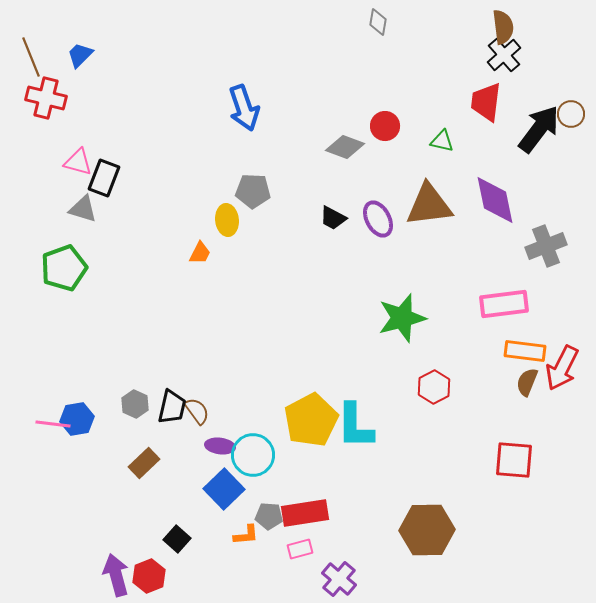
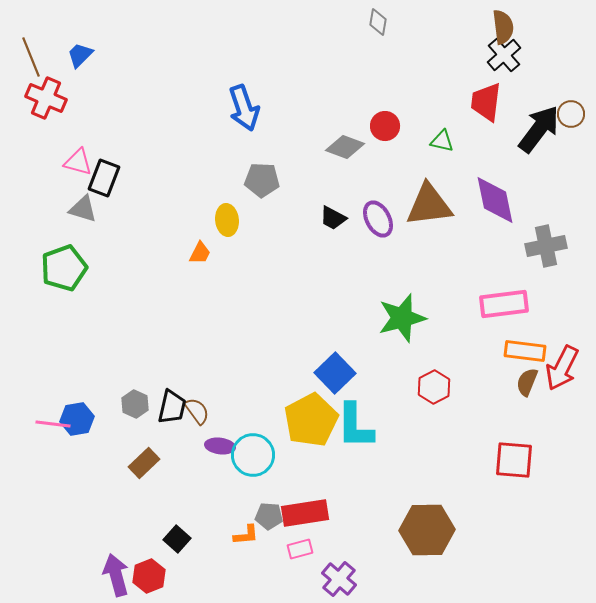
red cross at (46, 98): rotated 9 degrees clockwise
gray pentagon at (253, 191): moved 9 px right, 11 px up
gray cross at (546, 246): rotated 9 degrees clockwise
blue square at (224, 489): moved 111 px right, 116 px up
